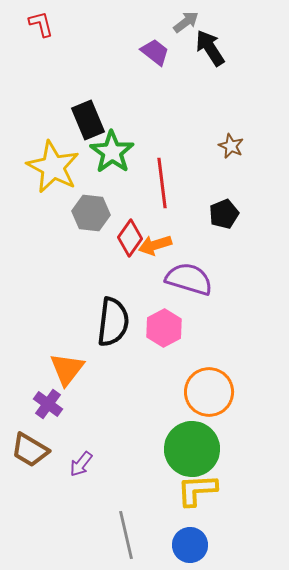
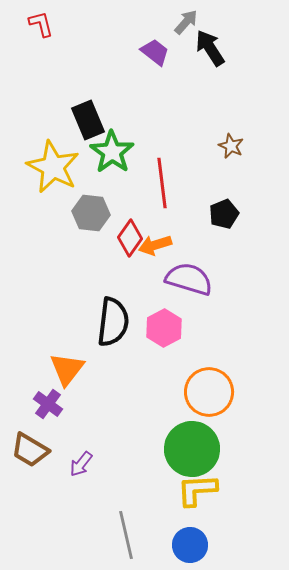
gray arrow: rotated 12 degrees counterclockwise
